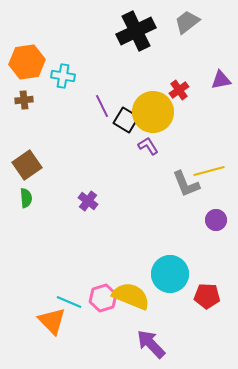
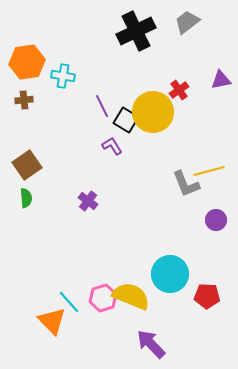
purple L-shape: moved 36 px left
cyan line: rotated 25 degrees clockwise
